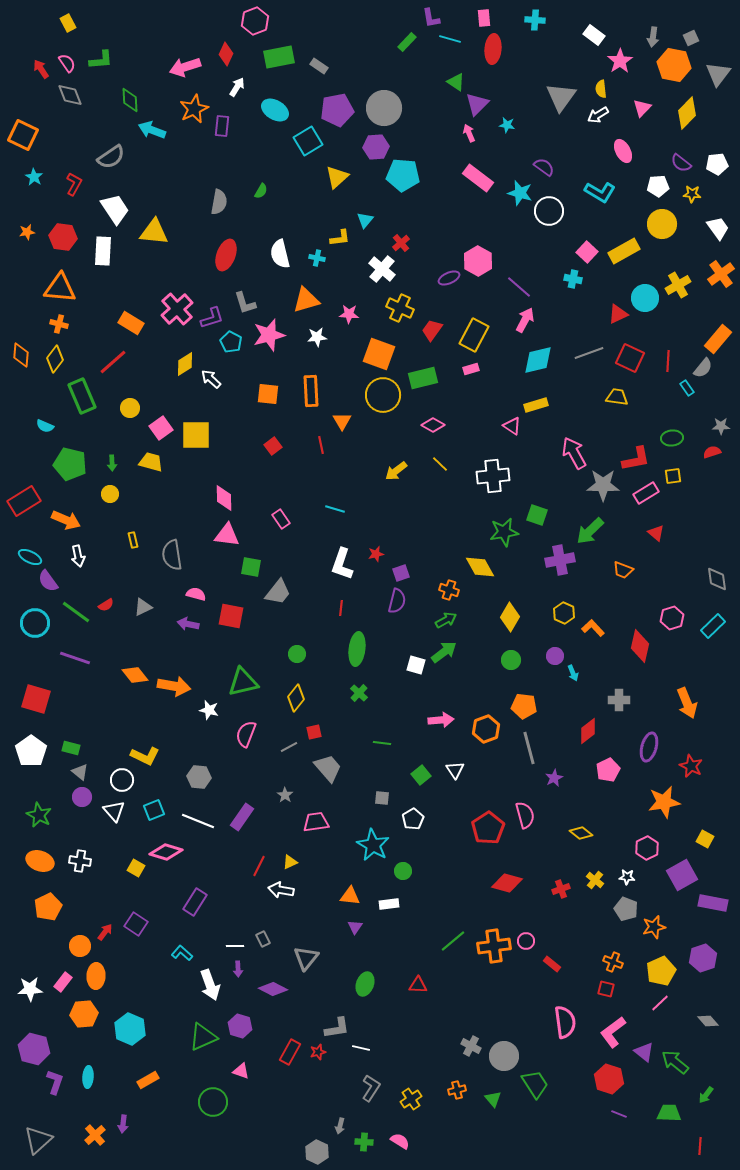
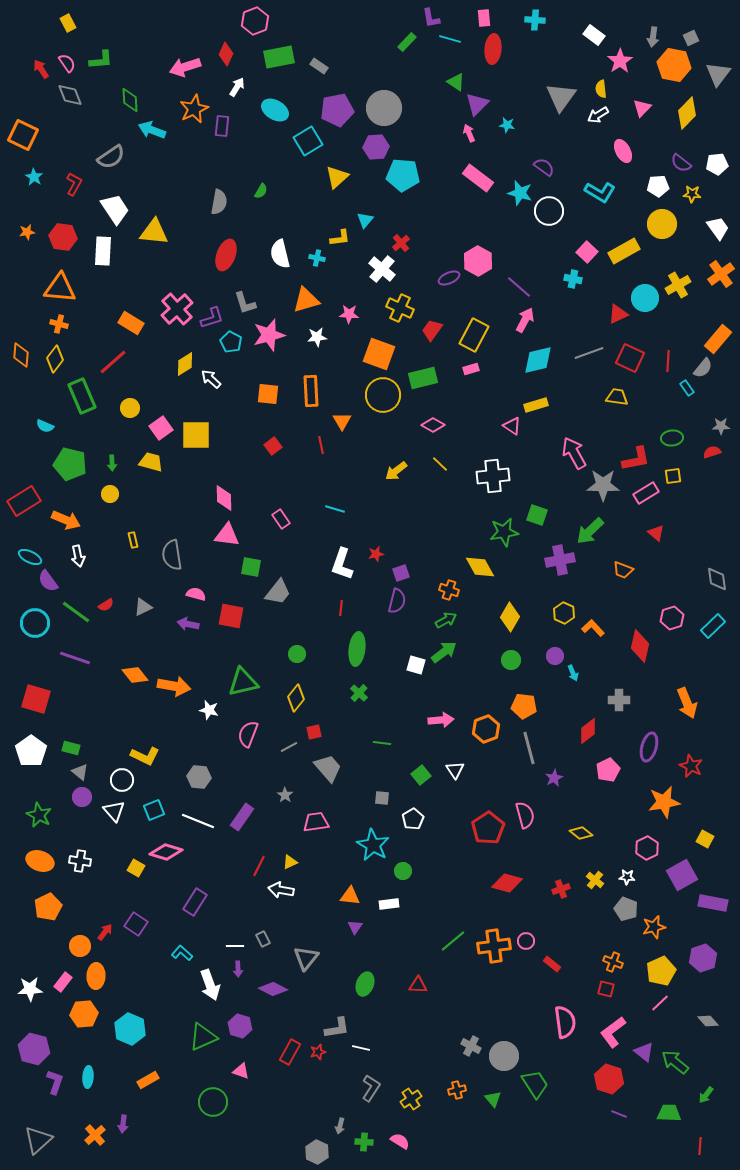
pink semicircle at (246, 734): moved 2 px right
